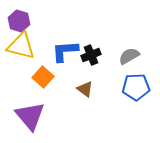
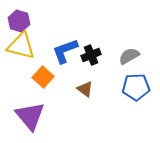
blue L-shape: rotated 16 degrees counterclockwise
